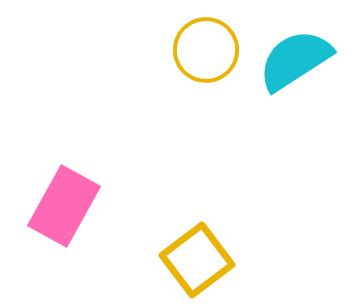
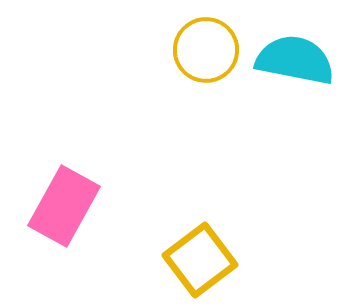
cyan semicircle: rotated 44 degrees clockwise
yellow square: moved 3 px right
